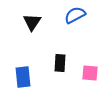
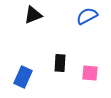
blue semicircle: moved 12 px right, 1 px down
black triangle: moved 1 px right, 7 px up; rotated 36 degrees clockwise
blue rectangle: rotated 30 degrees clockwise
